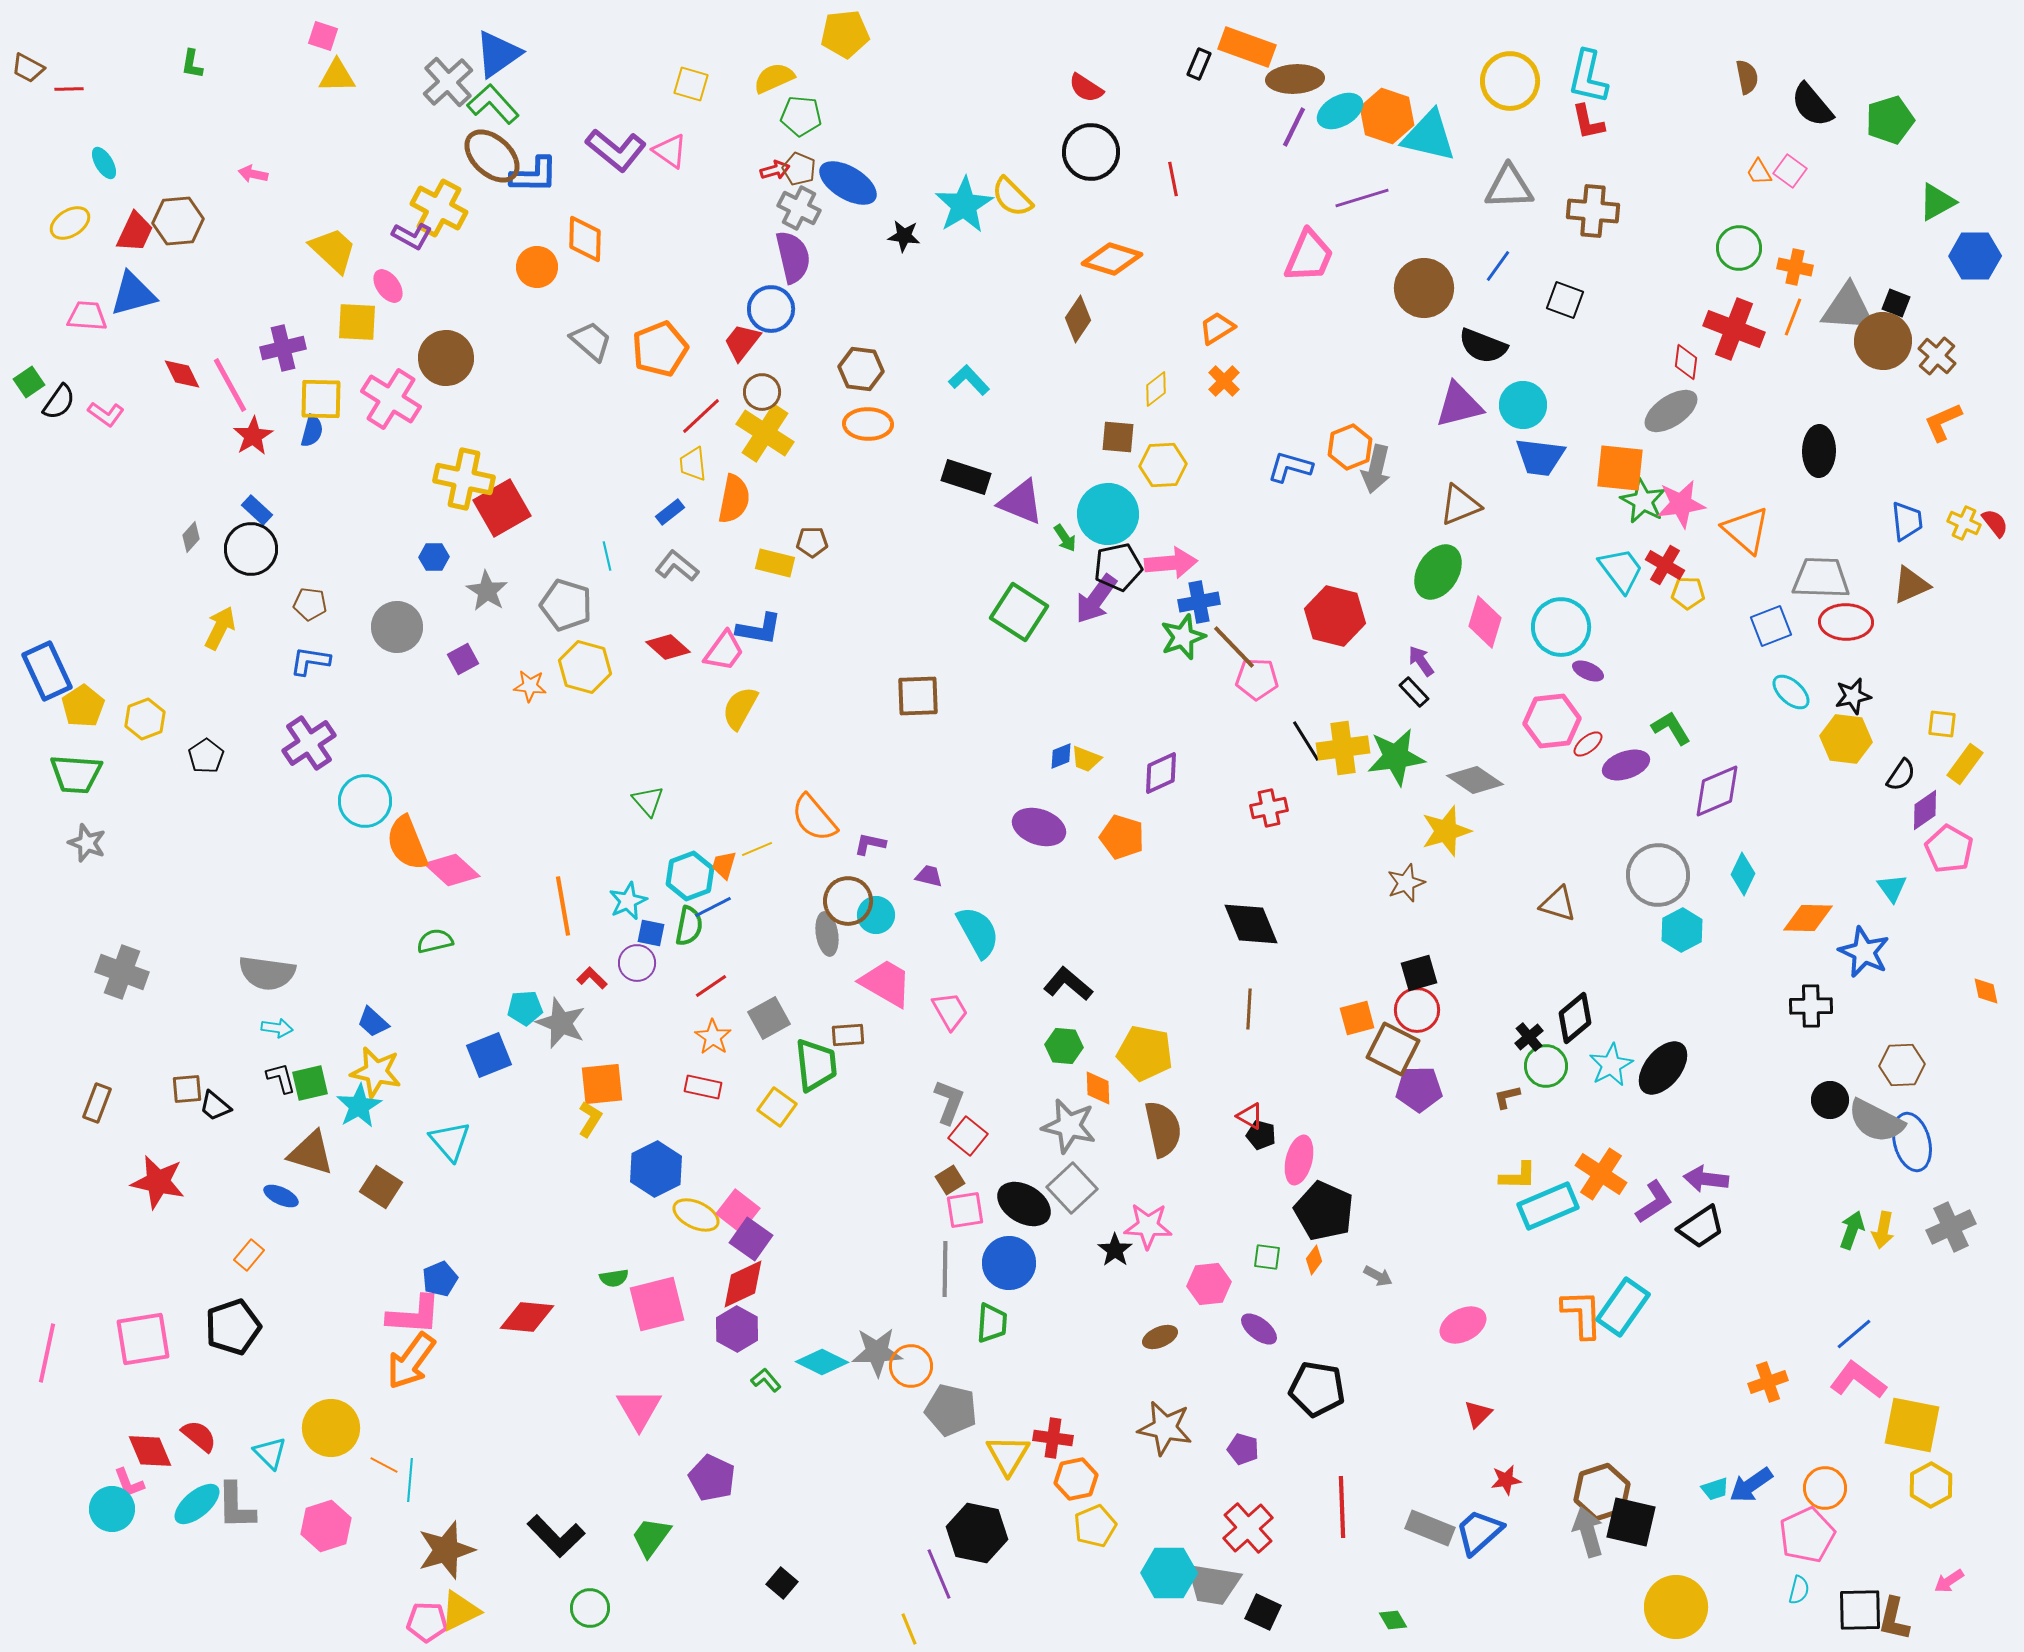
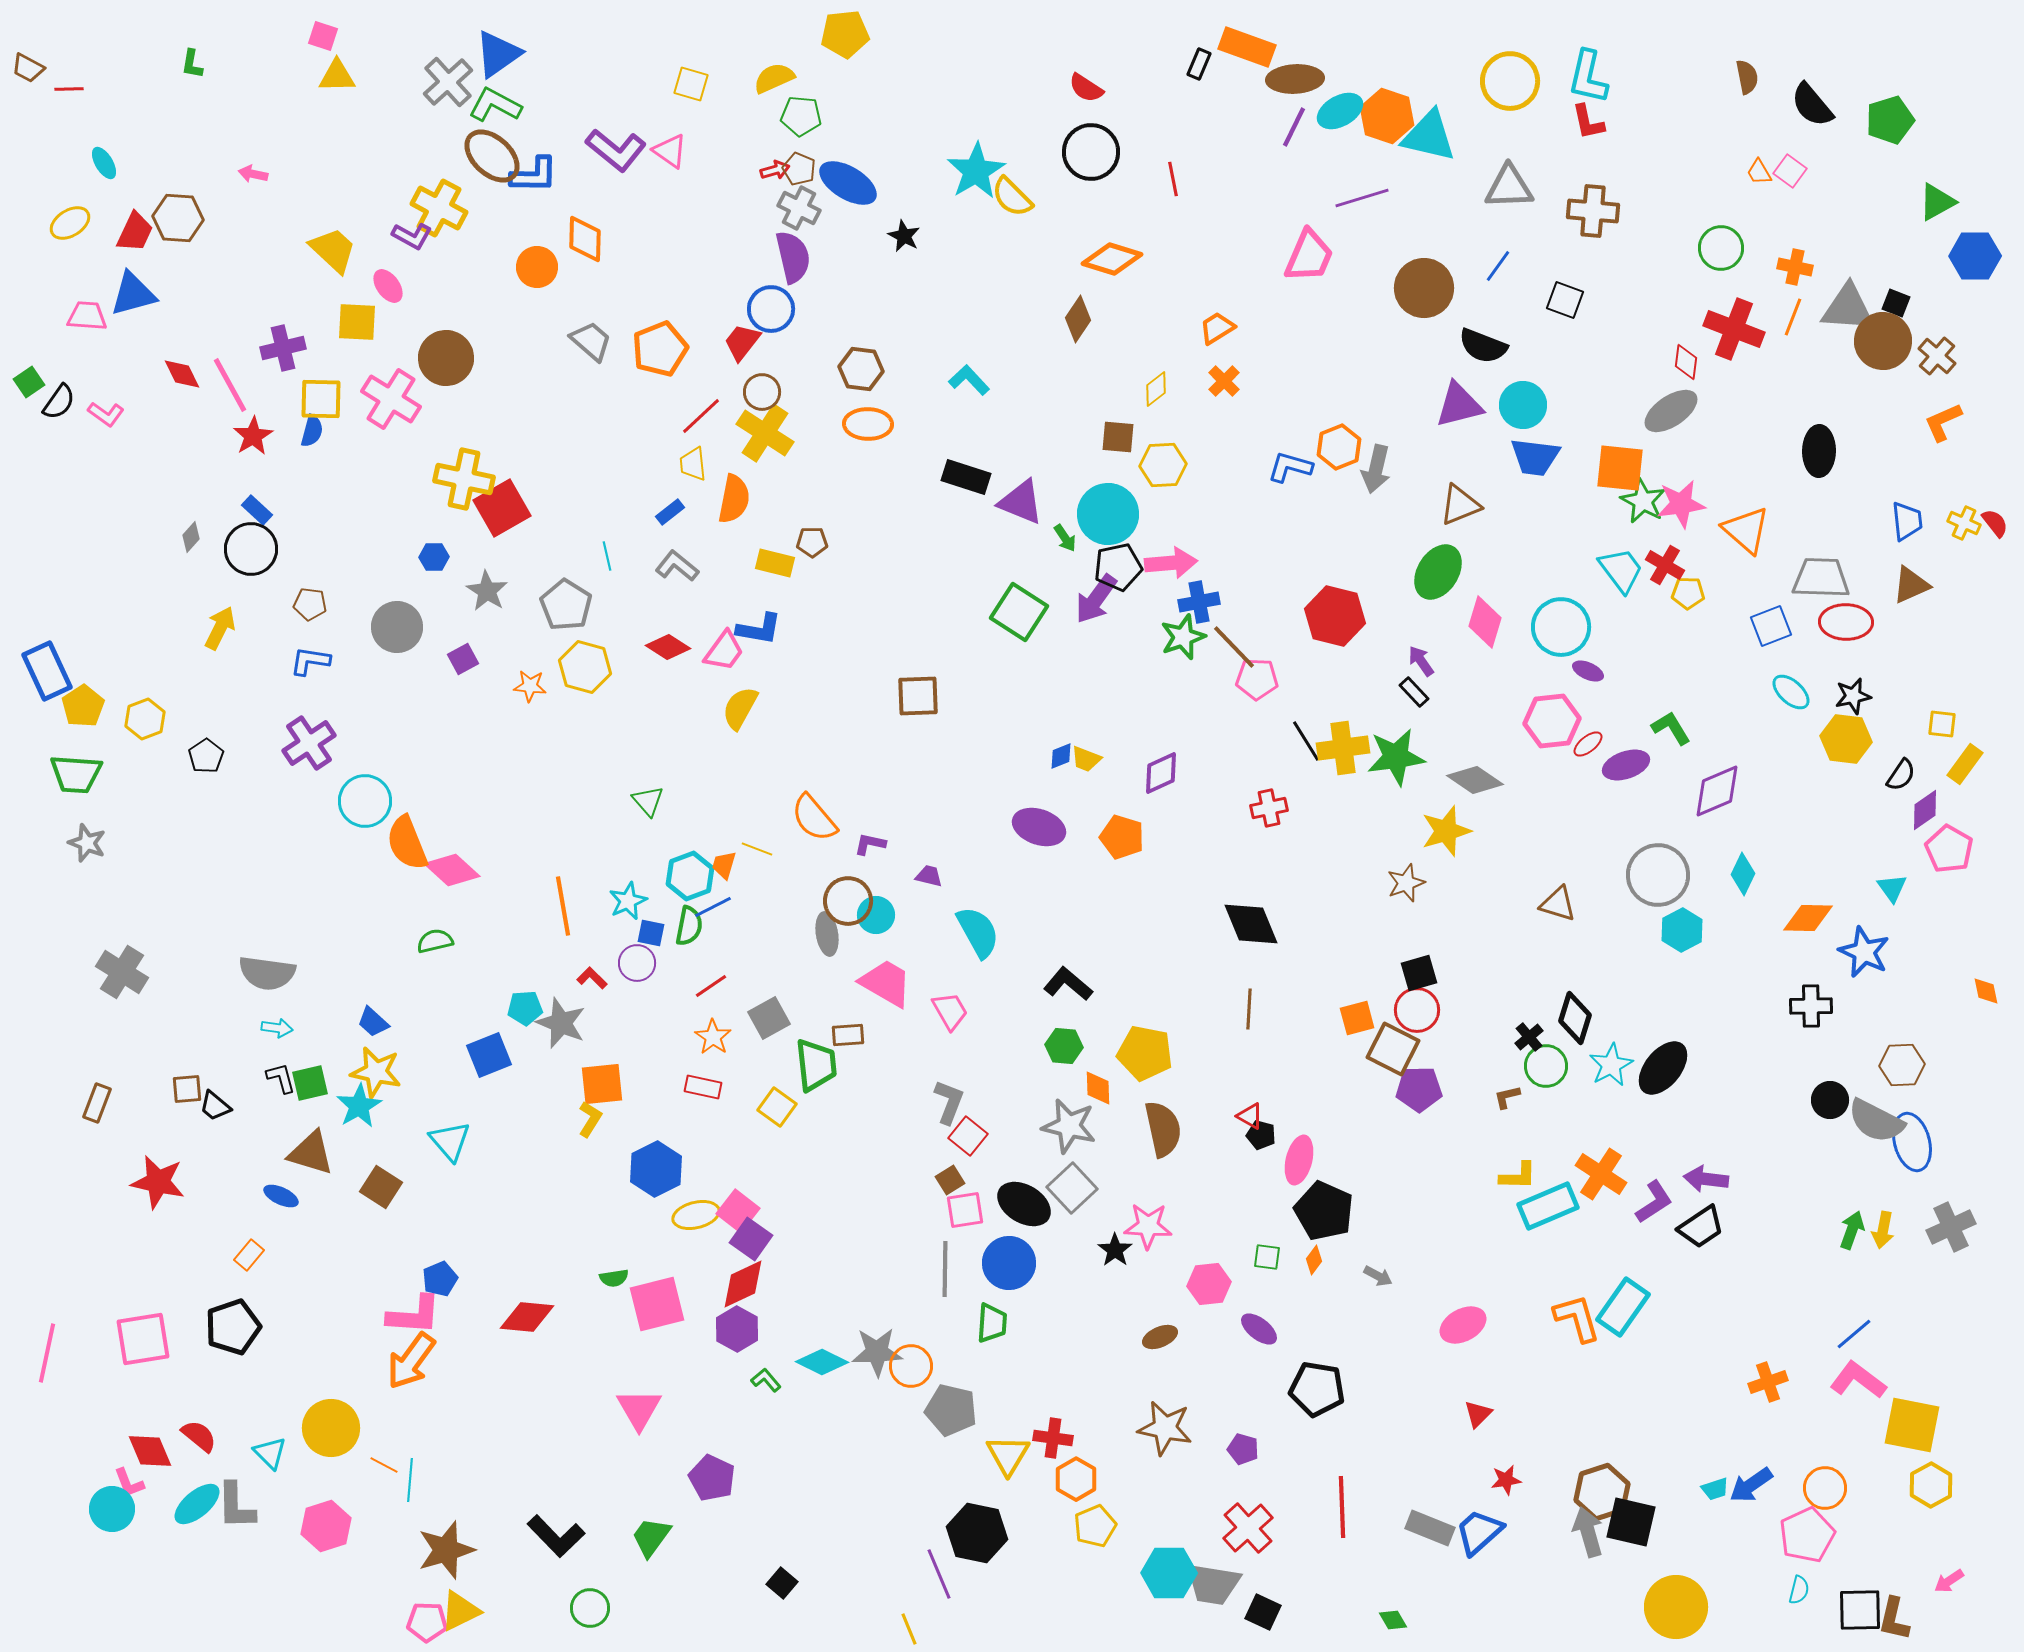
green L-shape at (493, 104): moved 2 px right, 1 px down; rotated 20 degrees counterclockwise
cyan star at (964, 205): moved 12 px right, 34 px up
brown hexagon at (178, 221): moved 3 px up; rotated 9 degrees clockwise
black star at (904, 236): rotated 20 degrees clockwise
green circle at (1739, 248): moved 18 px left
orange hexagon at (1350, 447): moved 11 px left
blue trapezoid at (1540, 457): moved 5 px left
gray pentagon at (566, 605): rotated 15 degrees clockwise
red diamond at (668, 647): rotated 9 degrees counterclockwise
yellow line at (757, 849): rotated 44 degrees clockwise
gray cross at (122, 972): rotated 12 degrees clockwise
black diamond at (1575, 1018): rotated 33 degrees counterclockwise
yellow ellipse at (696, 1215): rotated 39 degrees counterclockwise
orange L-shape at (1582, 1314): moved 5 px left, 4 px down; rotated 14 degrees counterclockwise
orange hexagon at (1076, 1479): rotated 18 degrees counterclockwise
